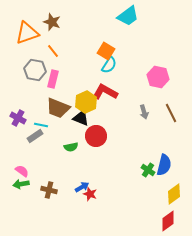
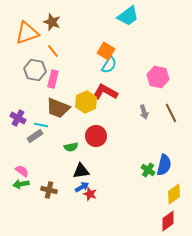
black triangle: moved 53 px down; rotated 30 degrees counterclockwise
